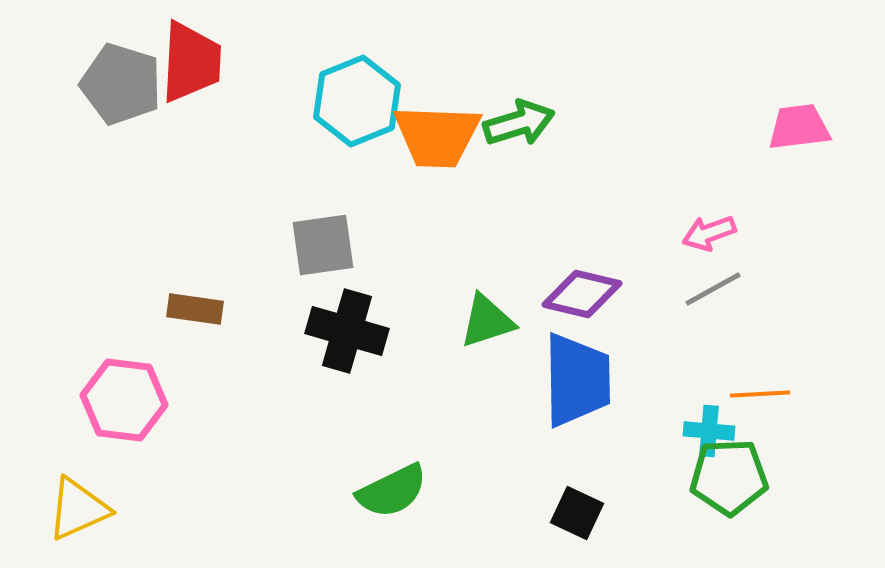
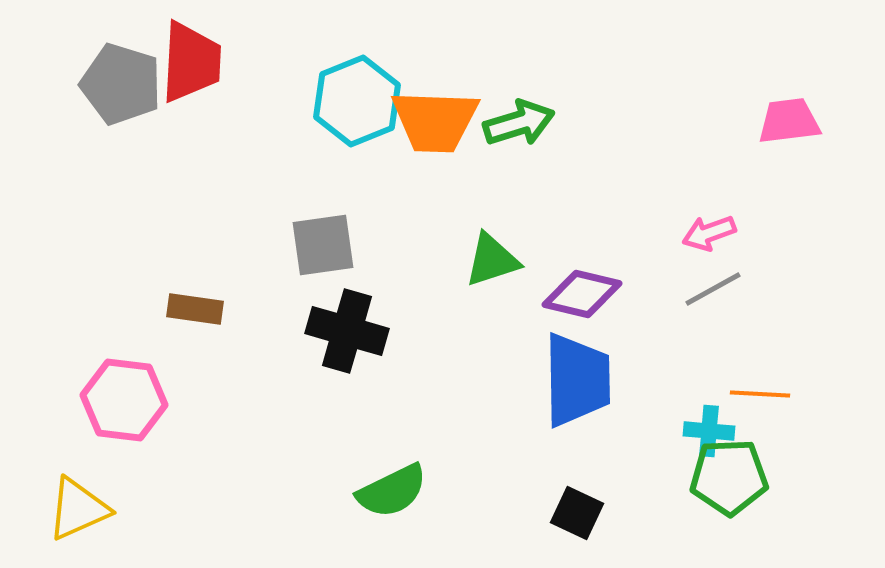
pink trapezoid: moved 10 px left, 6 px up
orange trapezoid: moved 2 px left, 15 px up
green triangle: moved 5 px right, 61 px up
orange line: rotated 6 degrees clockwise
